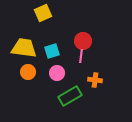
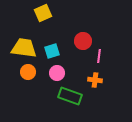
pink line: moved 18 px right
green rectangle: rotated 50 degrees clockwise
